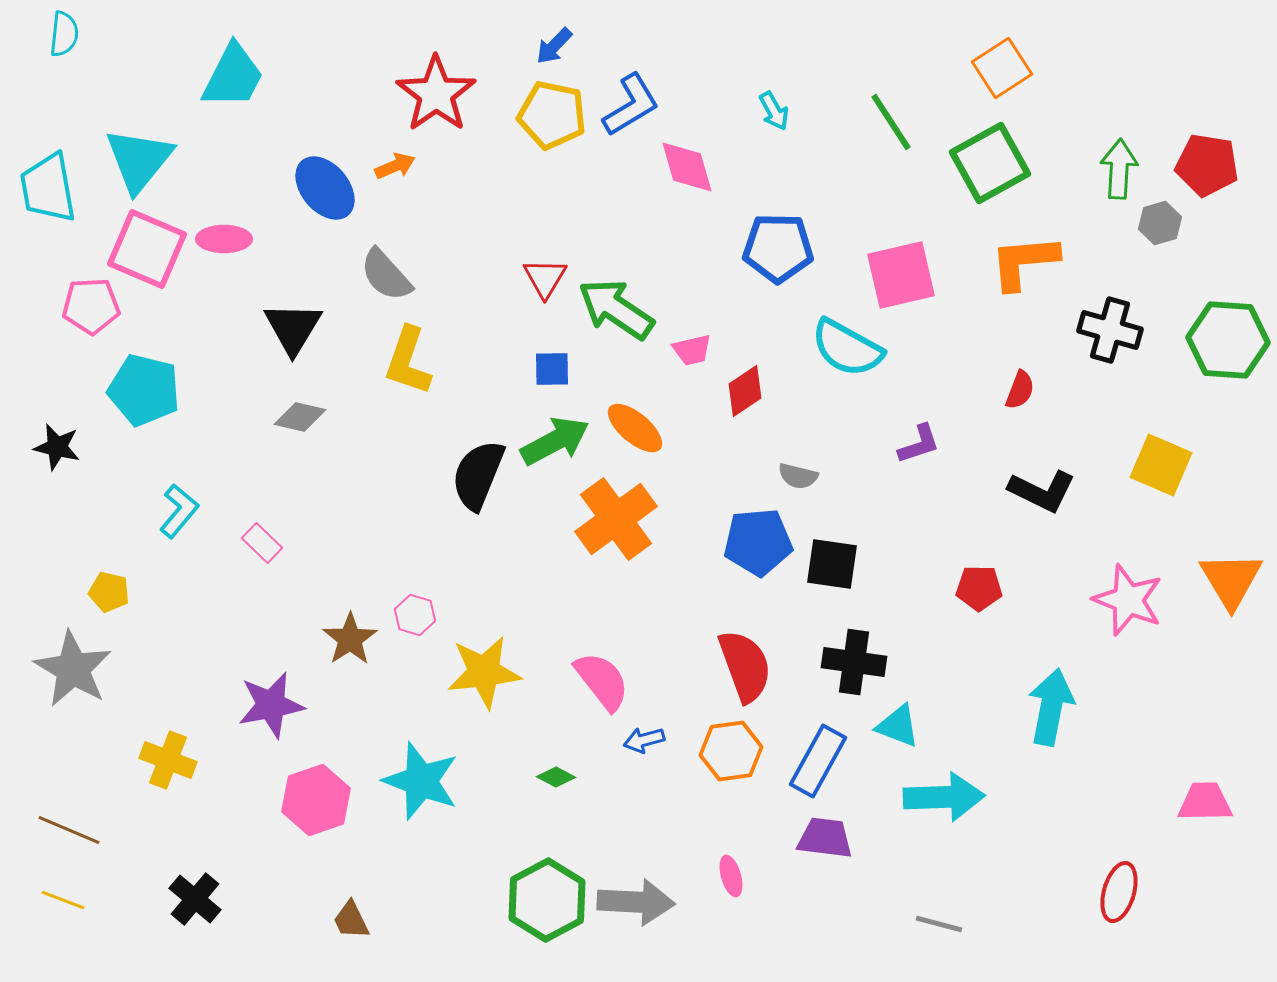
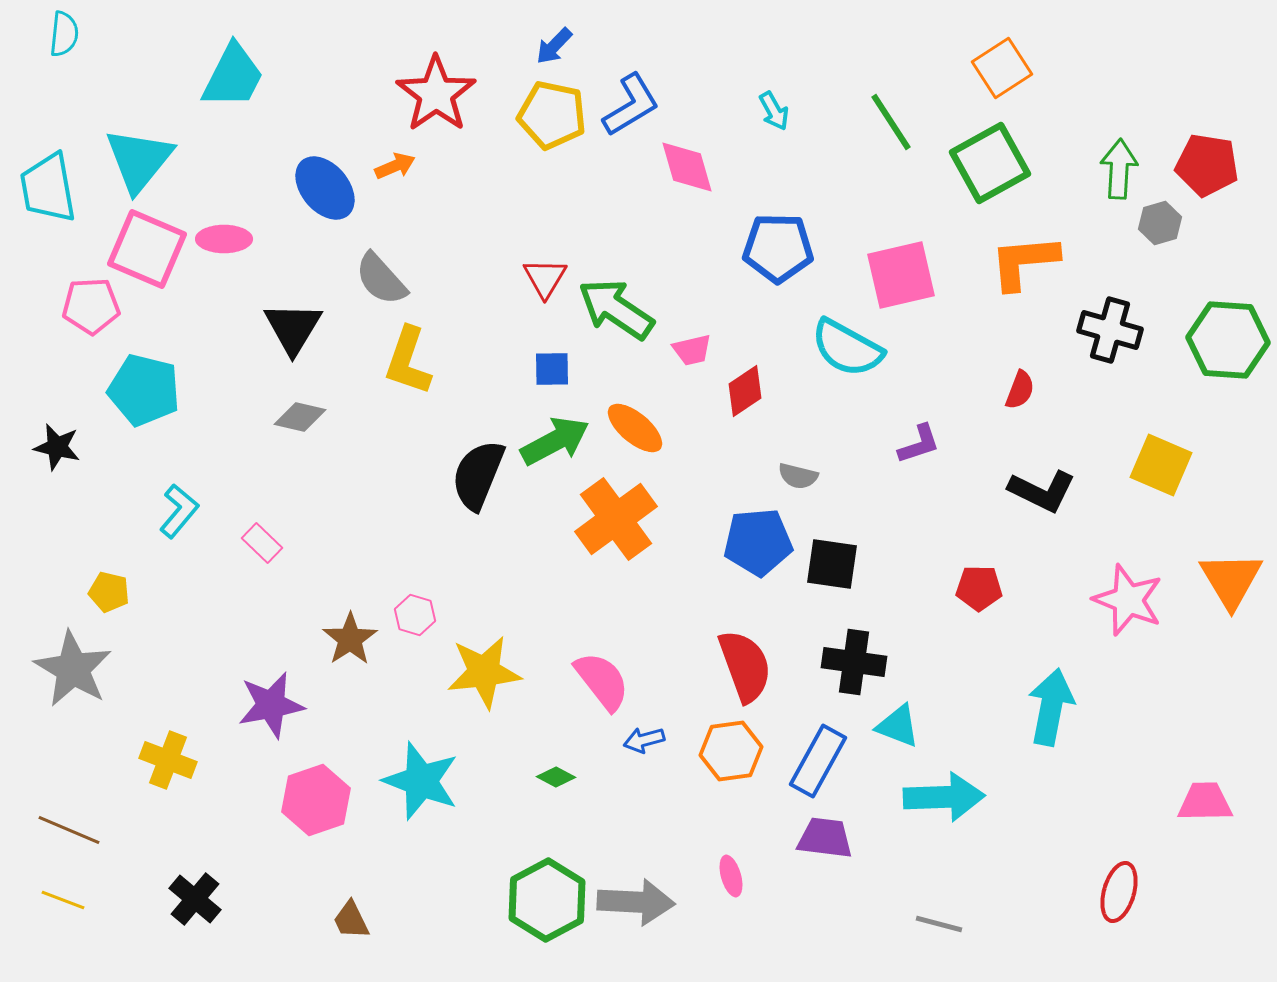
gray semicircle at (386, 275): moved 5 px left, 4 px down
